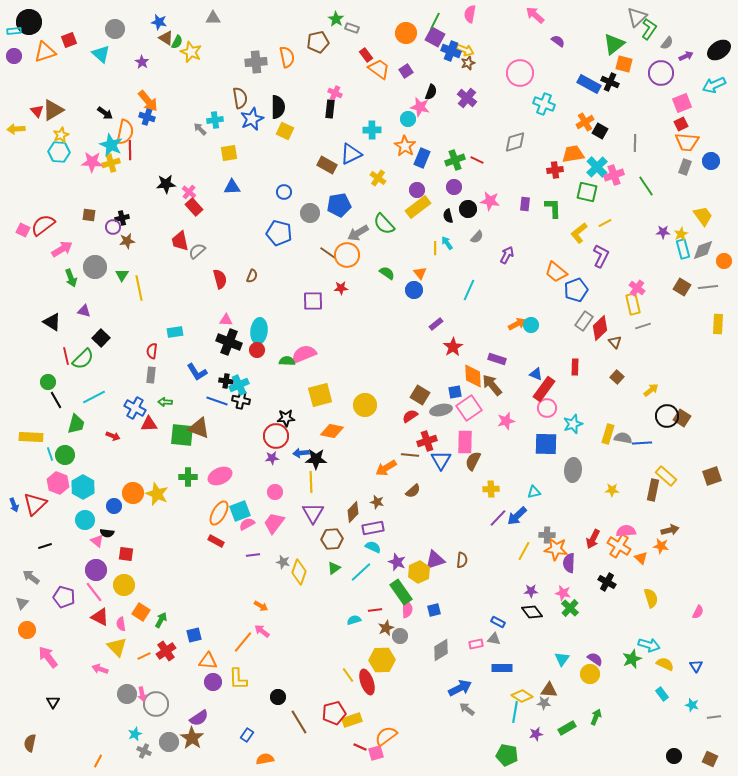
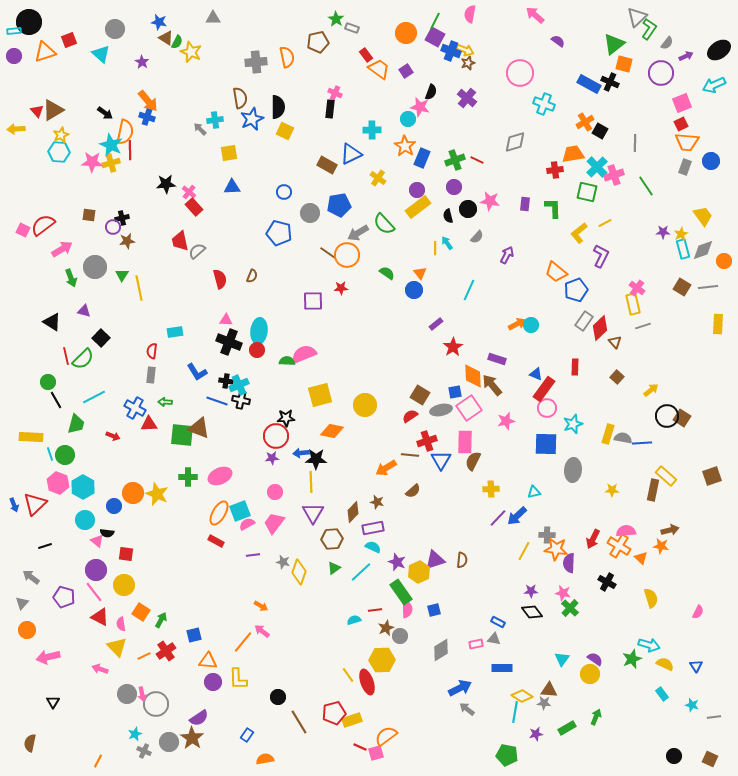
pink arrow at (48, 657): rotated 65 degrees counterclockwise
